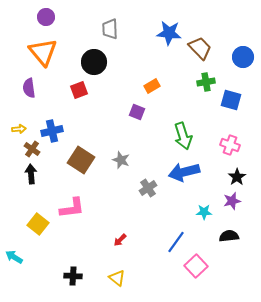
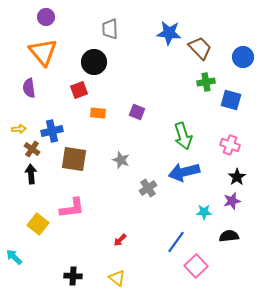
orange rectangle: moved 54 px left, 27 px down; rotated 35 degrees clockwise
brown square: moved 7 px left, 1 px up; rotated 24 degrees counterclockwise
cyan arrow: rotated 12 degrees clockwise
